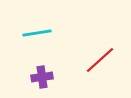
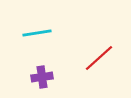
red line: moved 1 px left, 2 px up
